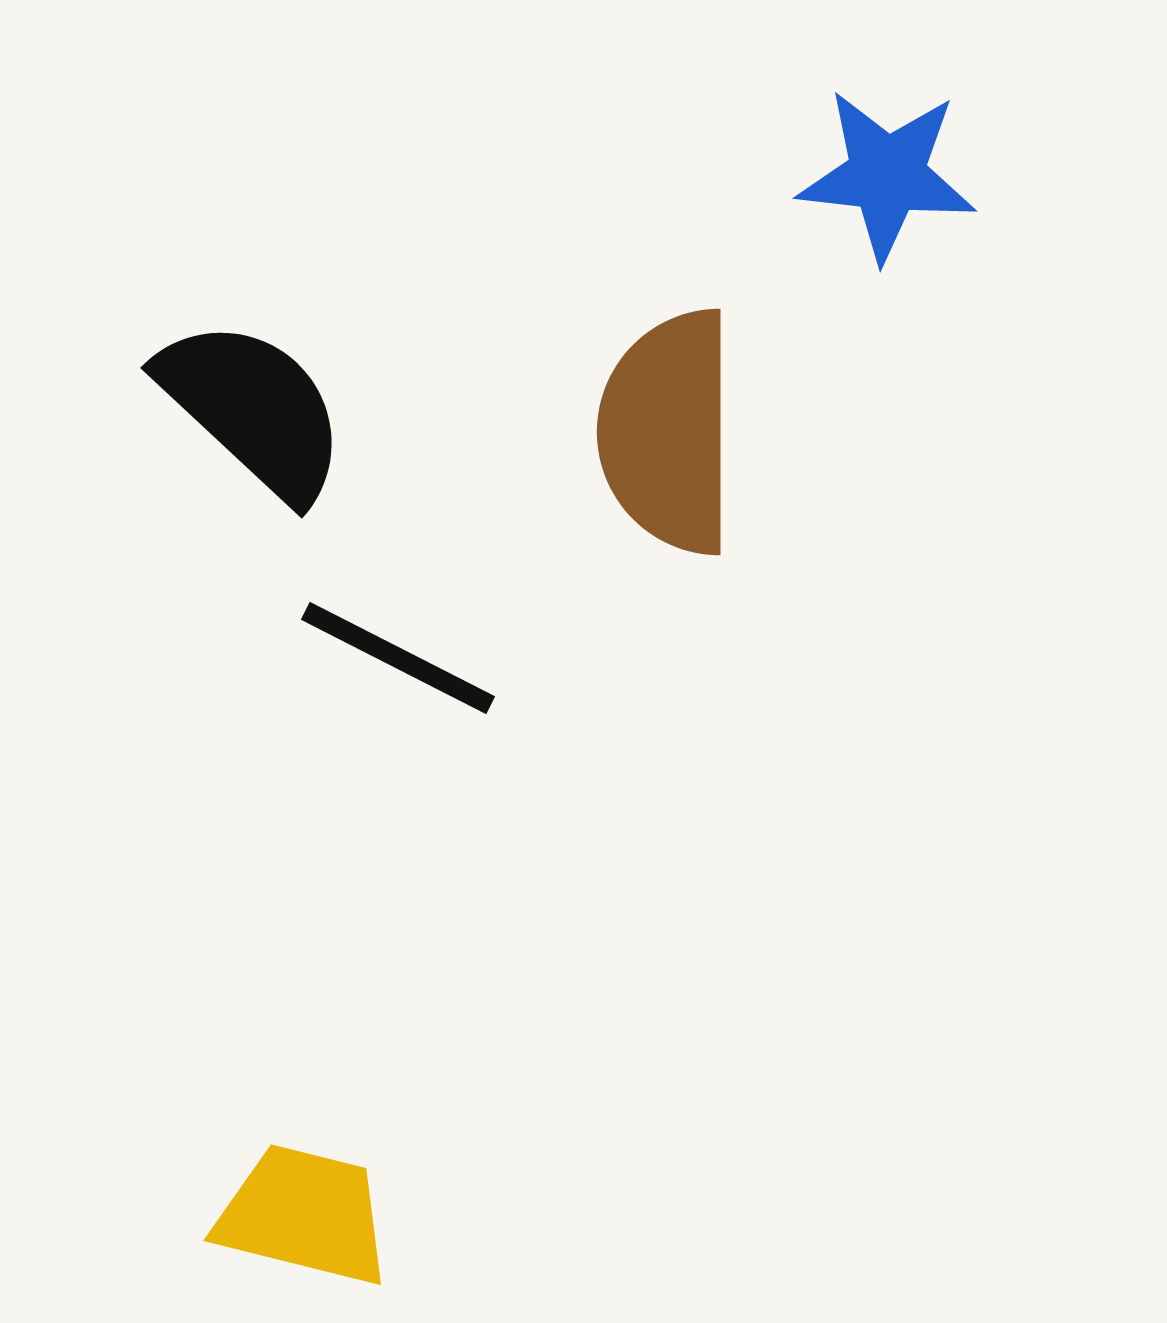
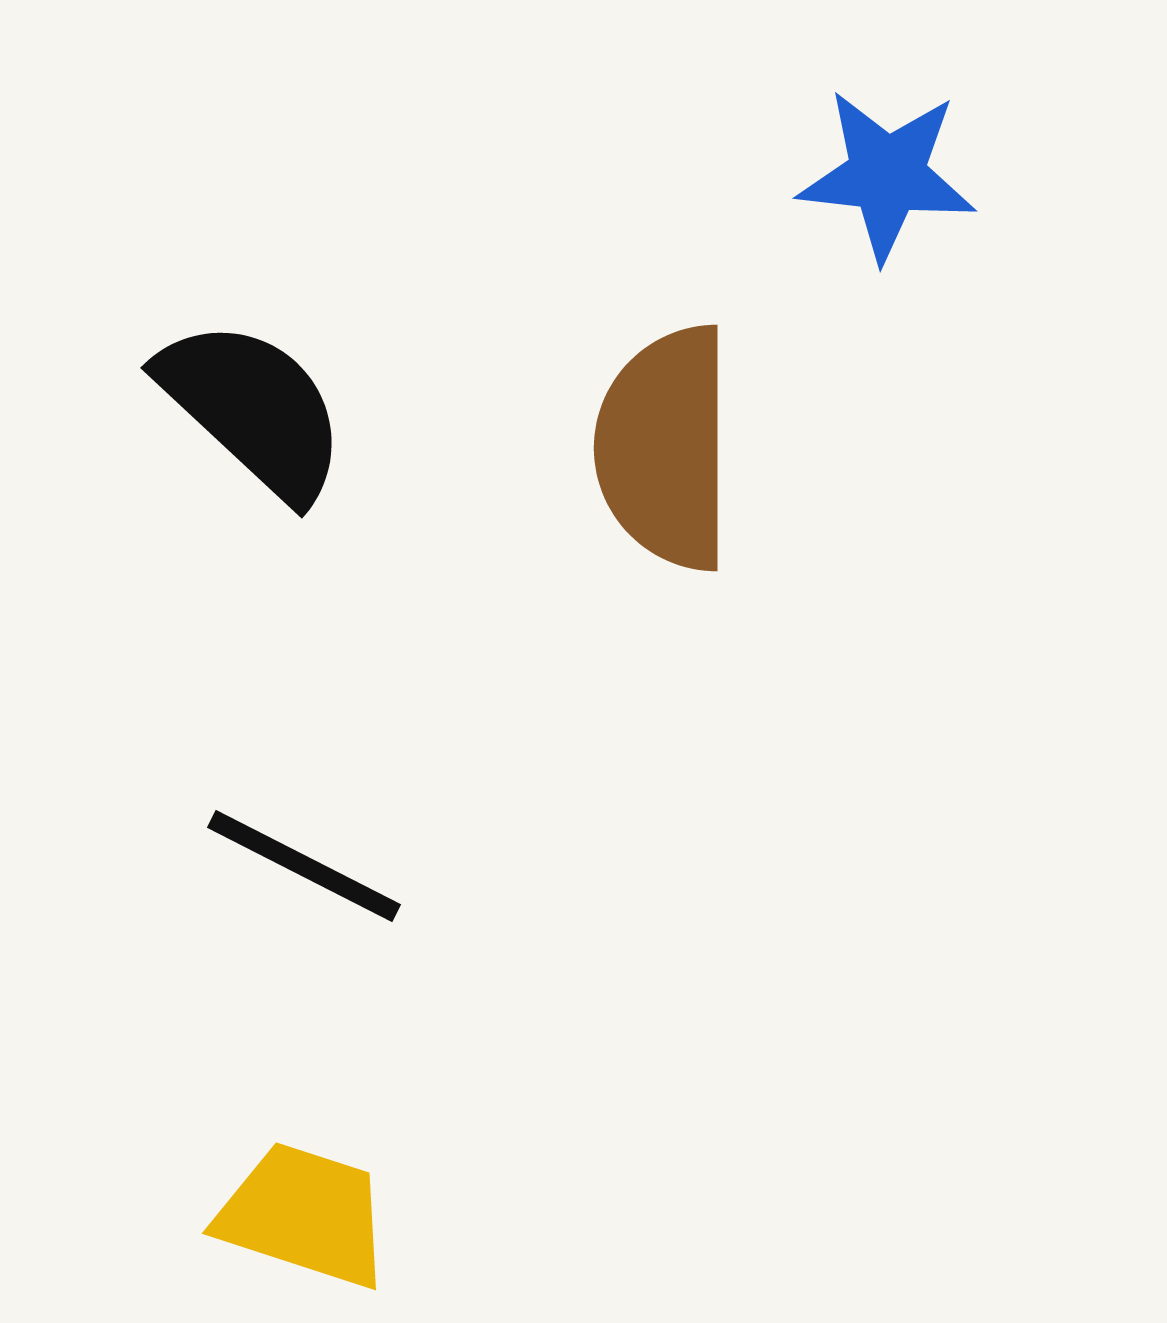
brown semicircle: moved 3 px left, 16 px down
black line: moved 94 px left, 208 px down
yellow trapezoid: rotated 4 degrees clockwise
